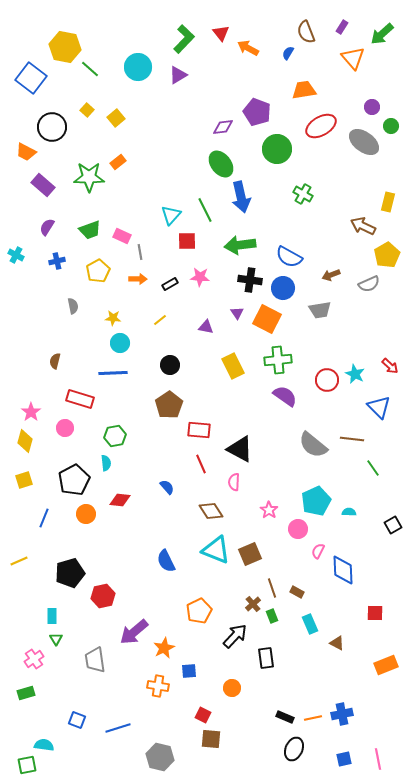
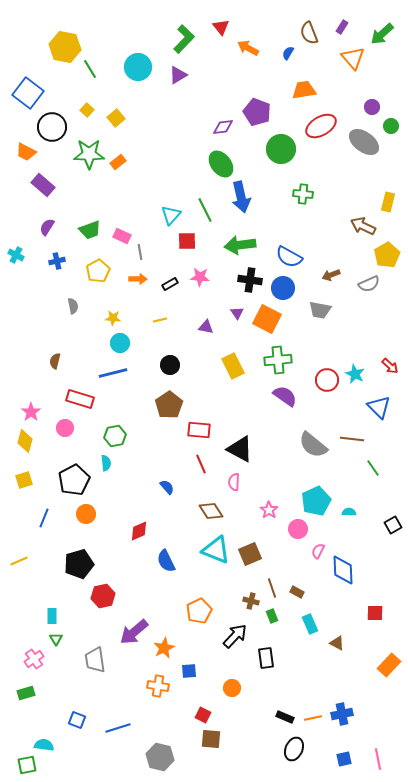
brown semicircle at (306, 32): moved 3 px right, 1 px down
red triangle at (221, 33): moved 6 px up
green line at (90, 69): rotated 18 degrees clockwise
blue square at (31, 78): moved 3 px left, 15 px down
green circle at (277, 149): moved 4 px right
green star at (89, 177): moved 23 px up
green cross at (303, 194): rotated 24 degrees counterclockwise
gray trapezoid at (320, 310): rotated 20 degrees clockwise
yellow line at (160, 320): rotated 24 degrees clockwise
blue line at (113, 373): rotated 12 degrees counterclockwise
red diamond at (120, 500): moved 19 px right, 31 px down; rotated 30 degrees counterclockwise
black pentagon at (70, 573): moved 9 px right, 9 px up
brown cross at (253, 604): moved 2 px left, 3 px up; rotated 35 degrees counterclockwise
orange rectangle at (386, 665): moved 3 px right; rotated 25 degrees counterclockwise
